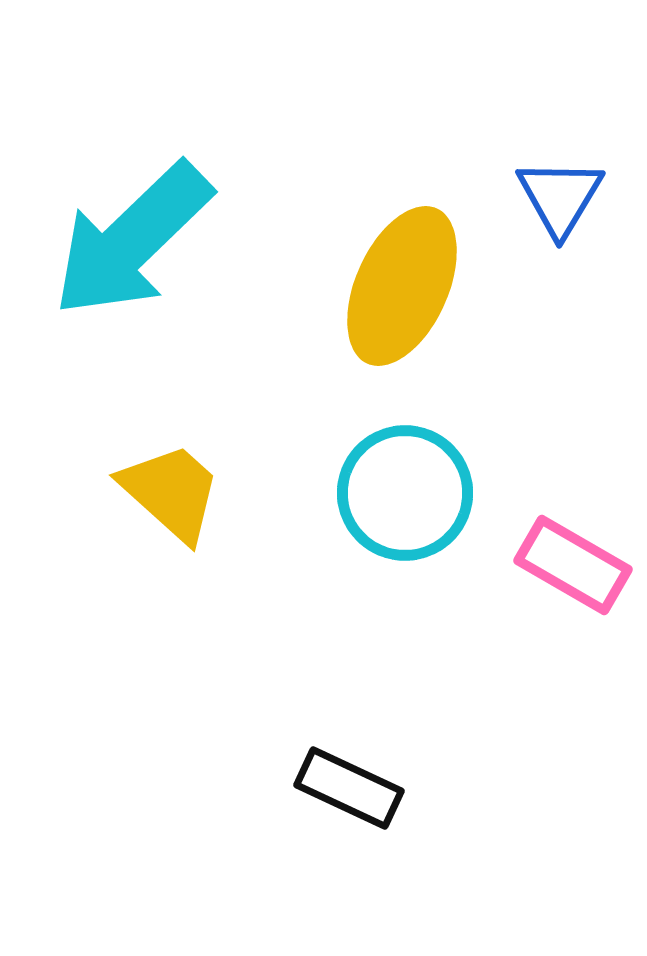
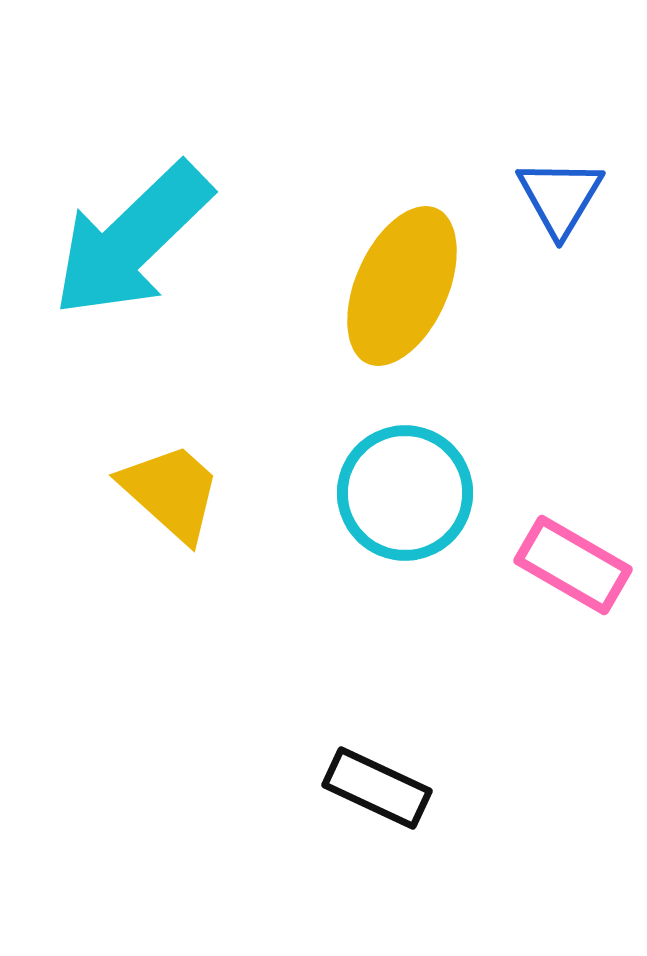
black rectangle: moved 28 px right
